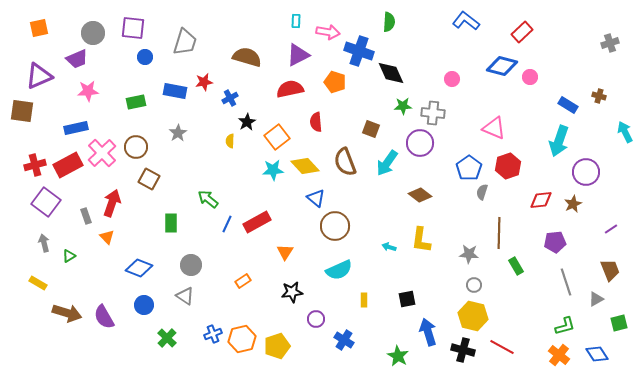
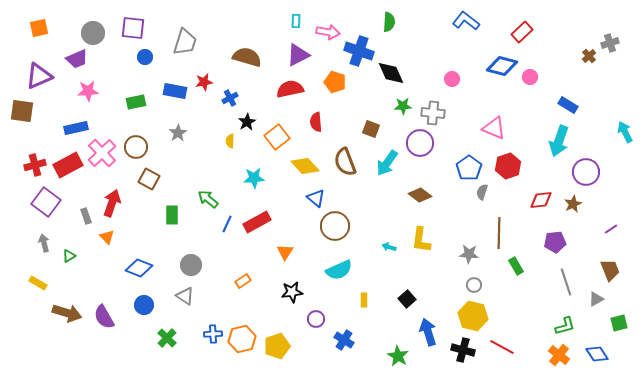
brown cross at (599, 96): moved 10 px left, 40 px up; rotated 32 degrees clockwise
cyan star at (273, 170): moved 19 px left, 8 px down
green rectangle at (171, 223): moved 1 px right, 8 px up
black square at (407, 299): rotated 30 degrees counterclockwise
blue cross at (213, 334): rotated 18 degrees clockwise
